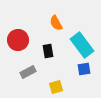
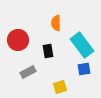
orange semicircle: rotated 28 degrees clockwise
yellow square: moved 4 px right
